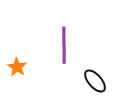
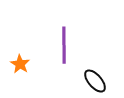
orange star: moved 3 px right, 3 px up
